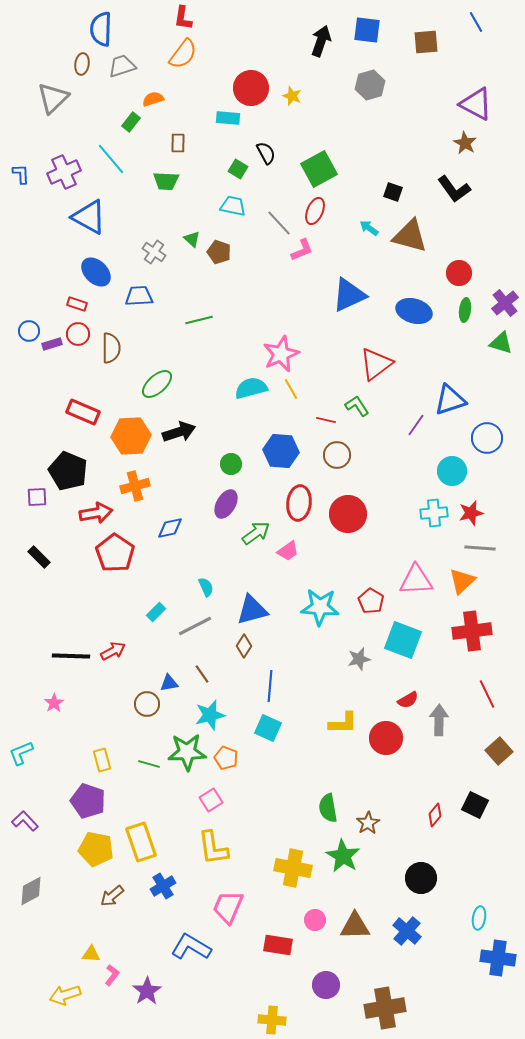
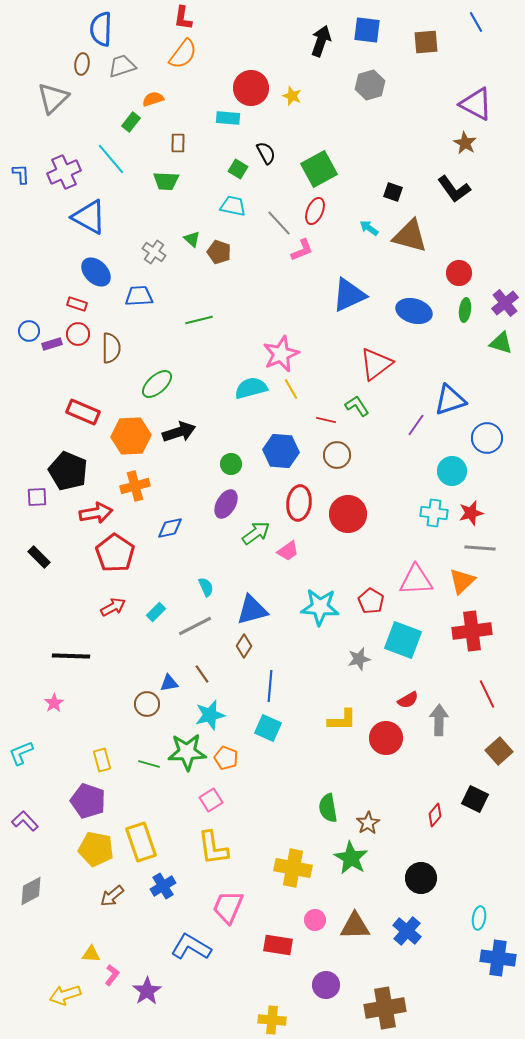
cyan cross at (434, 513): rotated 12 degrees clockwise
red arrow at (113, 651): moved 44 px up
yellow L-shape at (343, 723): moved 1 px left, 3 px up
black square at (475, 805): moved 6 px up
green star at (343, 856): moved 8 px right, 2 px down
